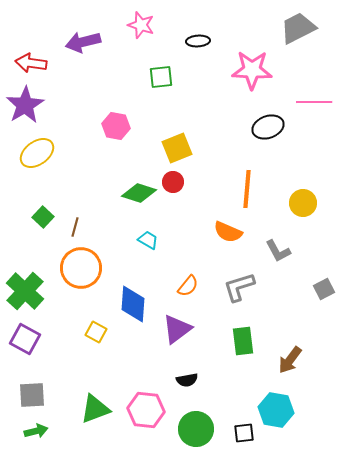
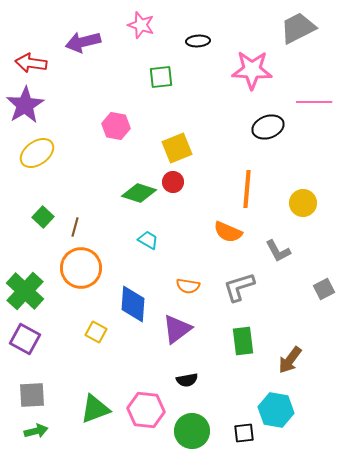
orange semicircle at (188, 286): rotated 60 degrees clockwise
green circle at (196, 429): moved 4 px left, 2 px down
